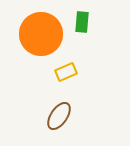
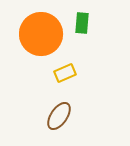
green rectangle: moved 1 px down
yellow rectangle: moved 1 px left, 1 px down
